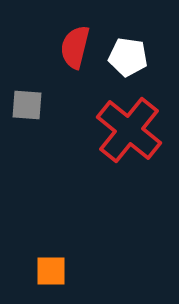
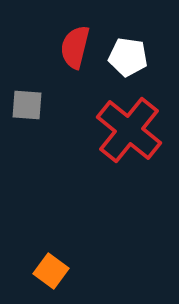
orange square: rotated 36 degrees clockwise
